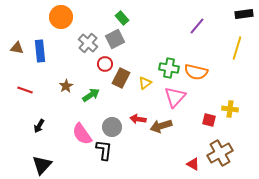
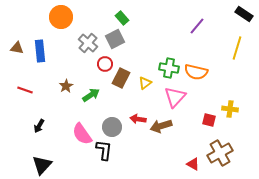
black rectangle: rotated 42 degrees clockwise
